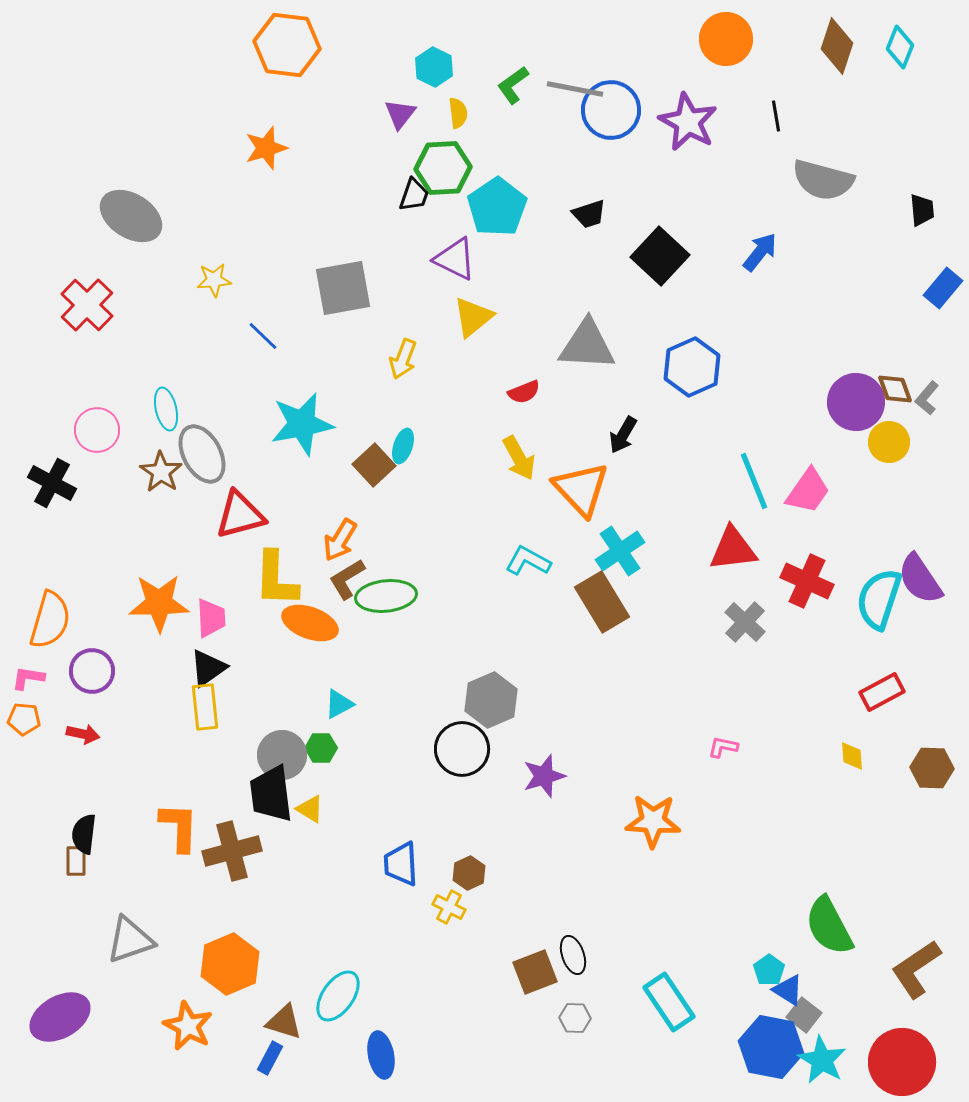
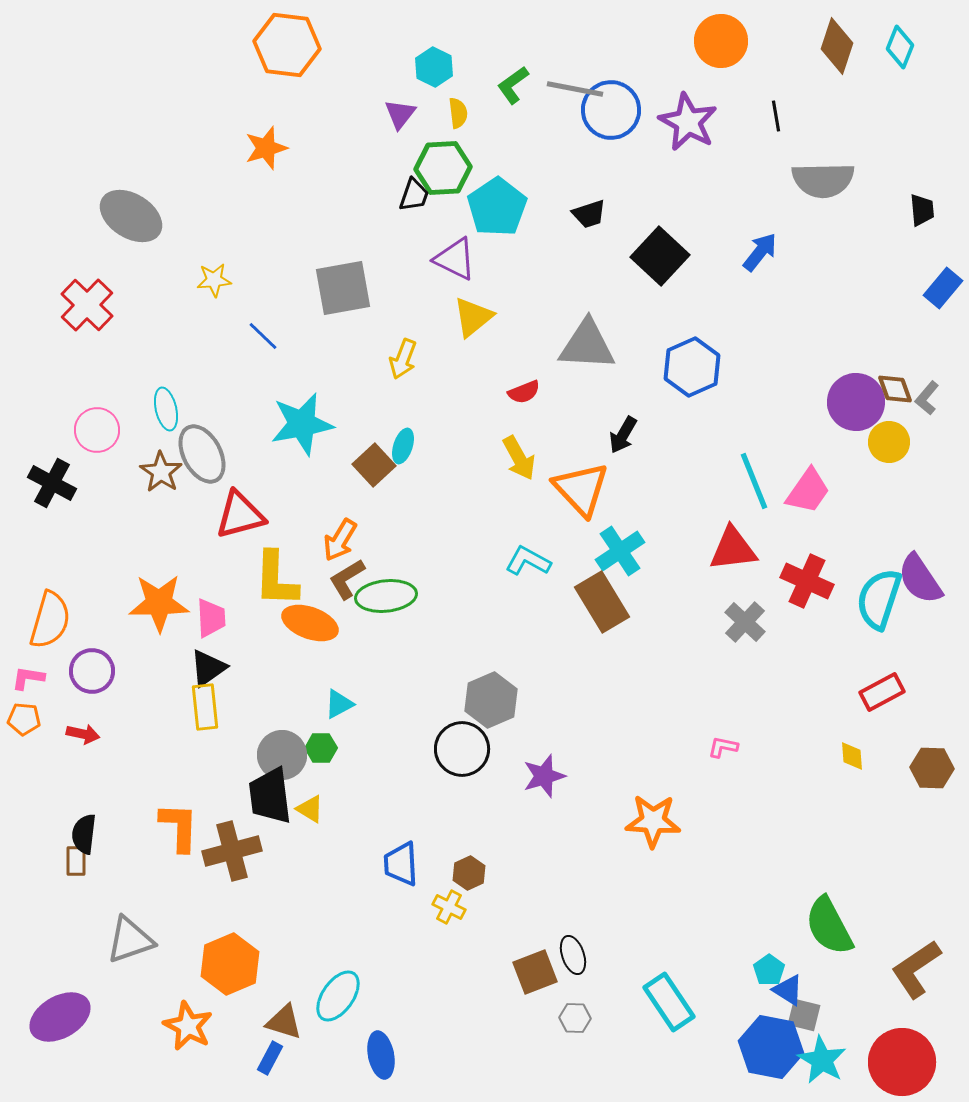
orange circle at (726, 39): moved 5 px left, 2 px down
gray semicircle at (823, 180): rotated 16 degrees counterclockwise
black trapezoid at (271, 794): moved 1 px left, 2 px down
gray square at (804, 1015): rotated 24 degrees counterclockwise
